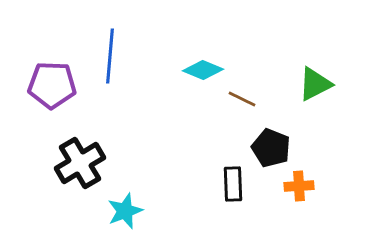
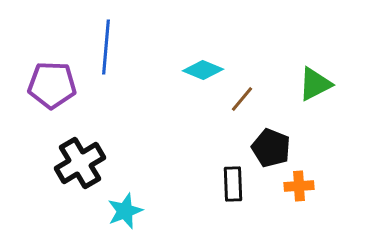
blue line: moved 4 px left, 9 px up
brown line: rotated 76 degrees counterclockwise
